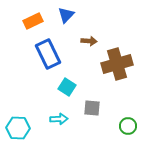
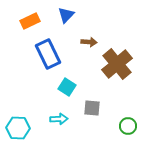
orange rectangle: moved 3 px left
brown arrow: moved 1 px down
brown cross: rotated 24 degrees counterclockwise
